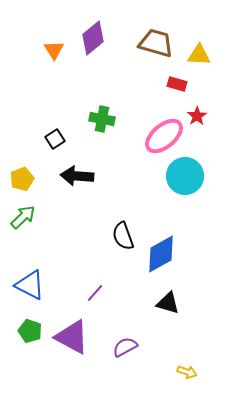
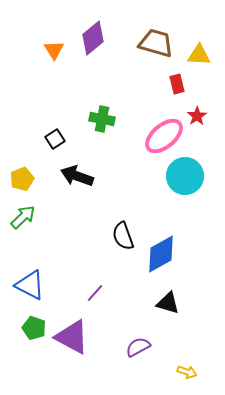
red rectangle: rotated 60 degrees clockwise
black arrow: rotated 16 degrees clockwise
green pentagon: moved 4 px right, 3 px up
purple semicircle: moved 13 px right
